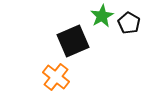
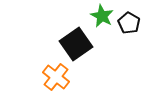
green star: rotated 15 degrees counterclockwise
black square: moved 3 px right, 3 px down; rotated 12 degrees counterclockwise
